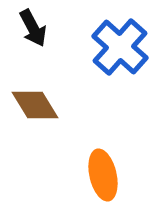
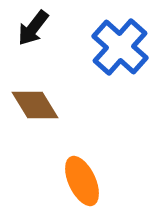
black arrow: rotated 66 degrees clockwise
orange ellipse: moved 21 px left, 6 px down; rotated 12 degrees counterclockwise
